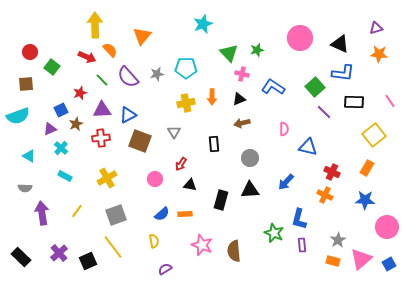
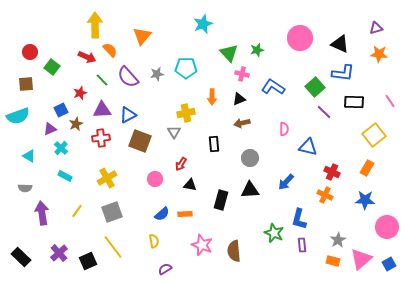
yellow cross at (186, 103): moved 10 px down
gray square at (116, 215): moved 4 px left, 3 px up
